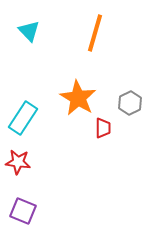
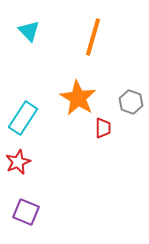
orange line: moved 2 px left, 4 px down
gray hexagon: moved 1 px right, 1 px up; rotated 15 degrees counterclockwise
red star: rotated 30 degrees counterclockwise
purple square: moved 3 px right, 1 px down
